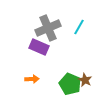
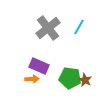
gray cross: rotated 15 degrees counterclockwise
purple rectangle: moved 19 px down
green pentagon: moved 6 px up; rotated 15 degrees counterclockwise
